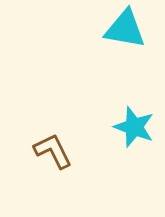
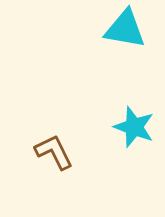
brown L-shape: moved 1 px right, 1 px down
